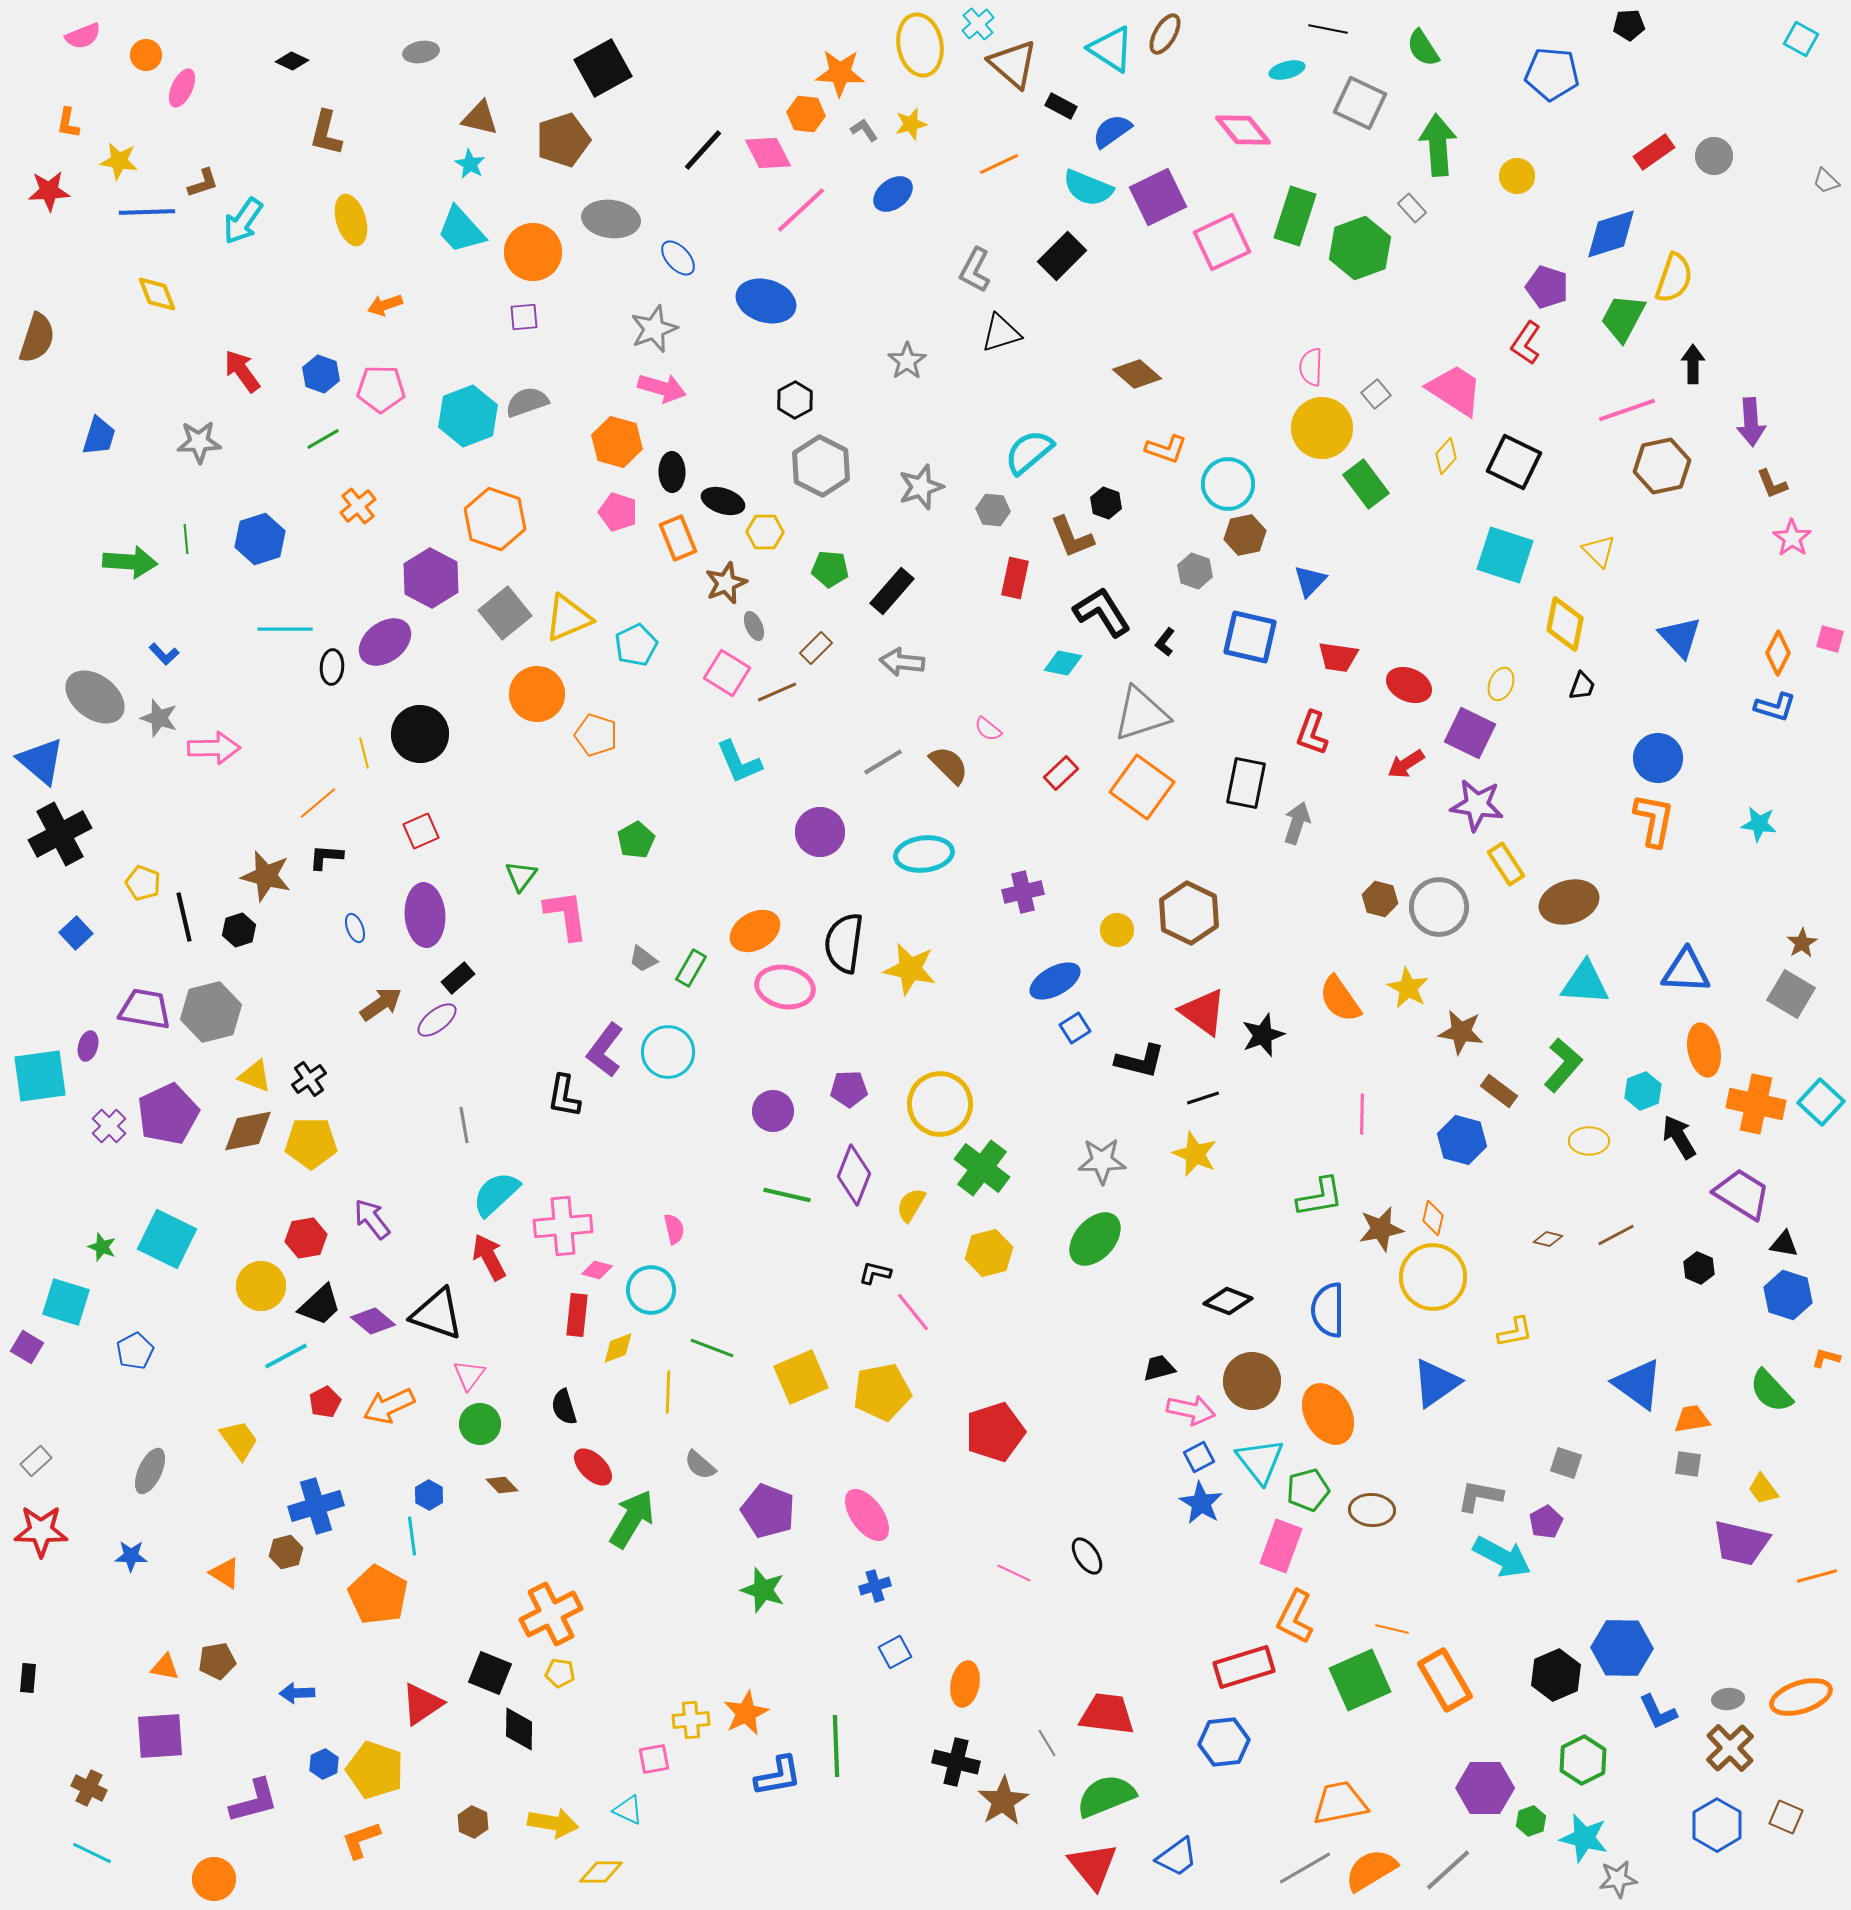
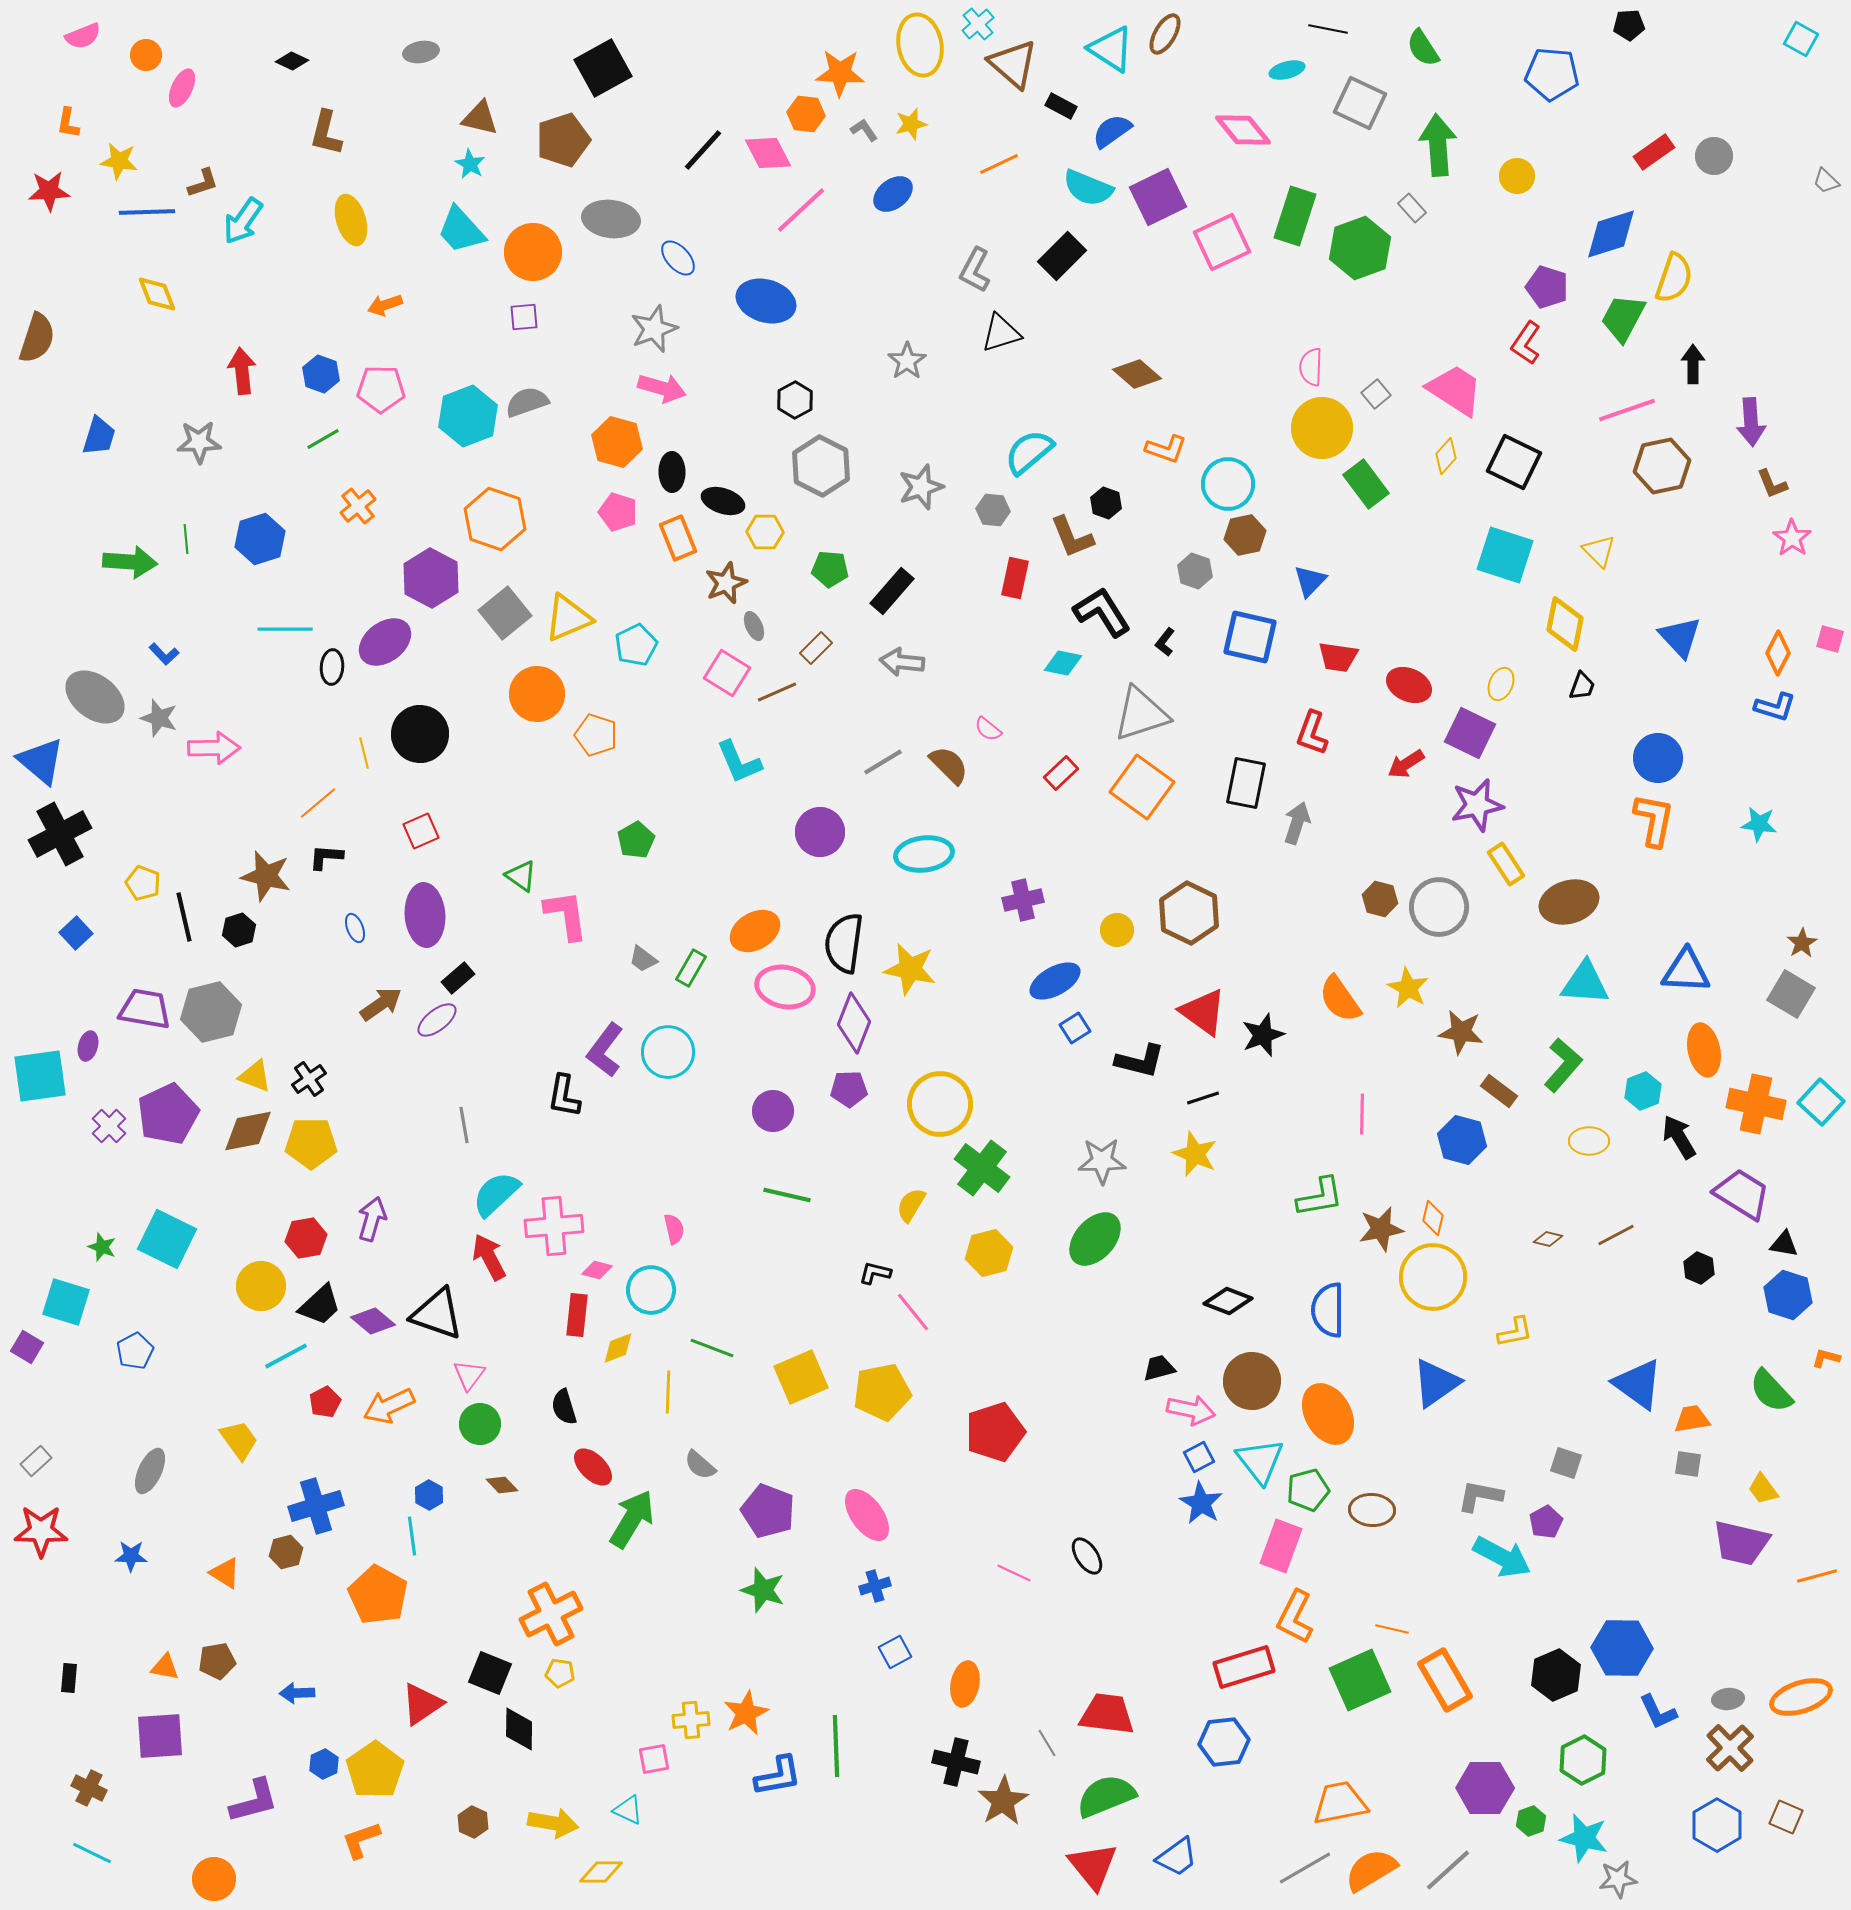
red arrow at (242, 371): rotated 30 degrees clockwise
purple star at (1477, 805): rotated 20 degrees counterclockwise
green triangle at (521, 876): rotated 32 degrees counterclockwise
purple cross at (1023, 892): moved 8 px down
purple diamond at (854, 1175): moved 152 px up
purple arrow at (372, 1219): rotated 54 degrees clockwise
pink cross at (563, 1226): moved 9 px left
black rectangle at (28, 1678): moved 41 px right
yellow pentagon at (375, 1770): rotated 18 degrees clockwise
